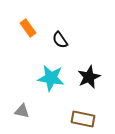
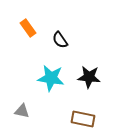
black star: rotated 30 degrees clockwise
